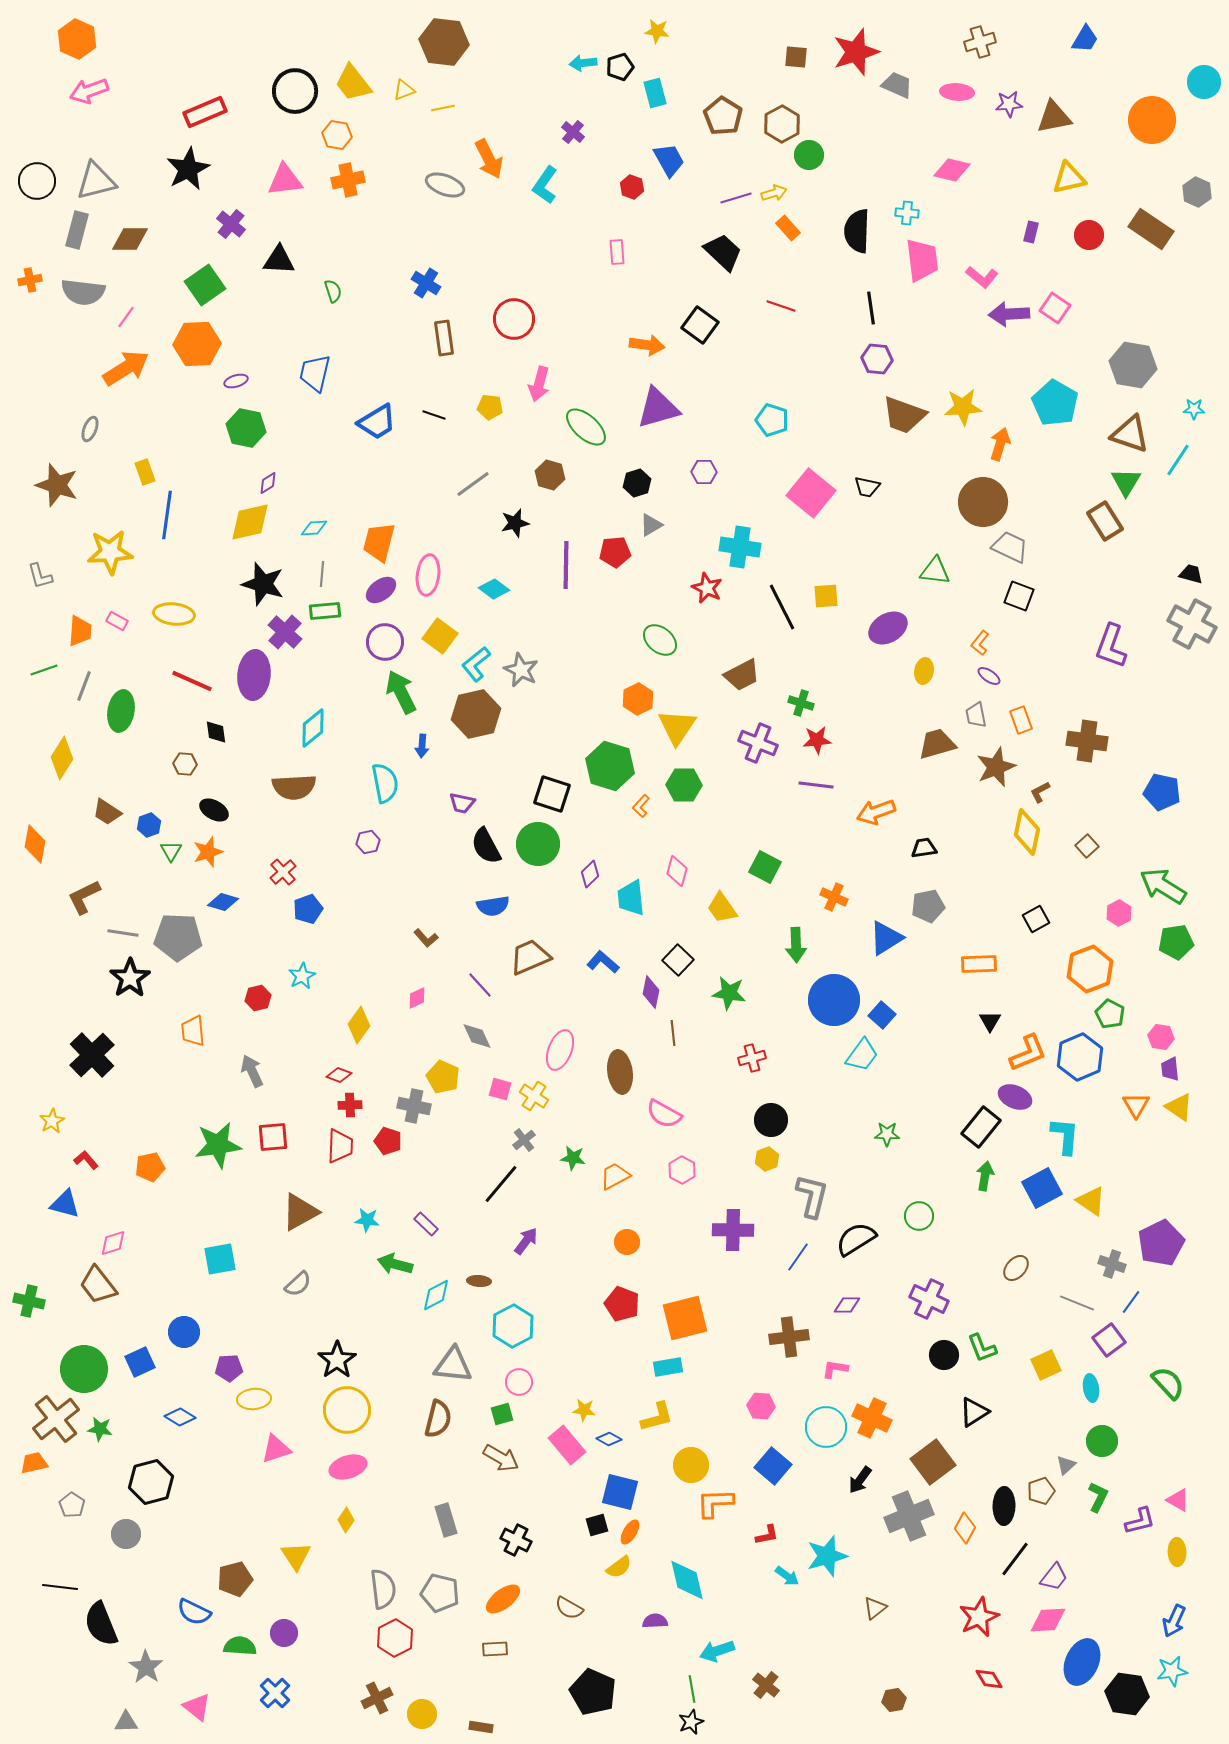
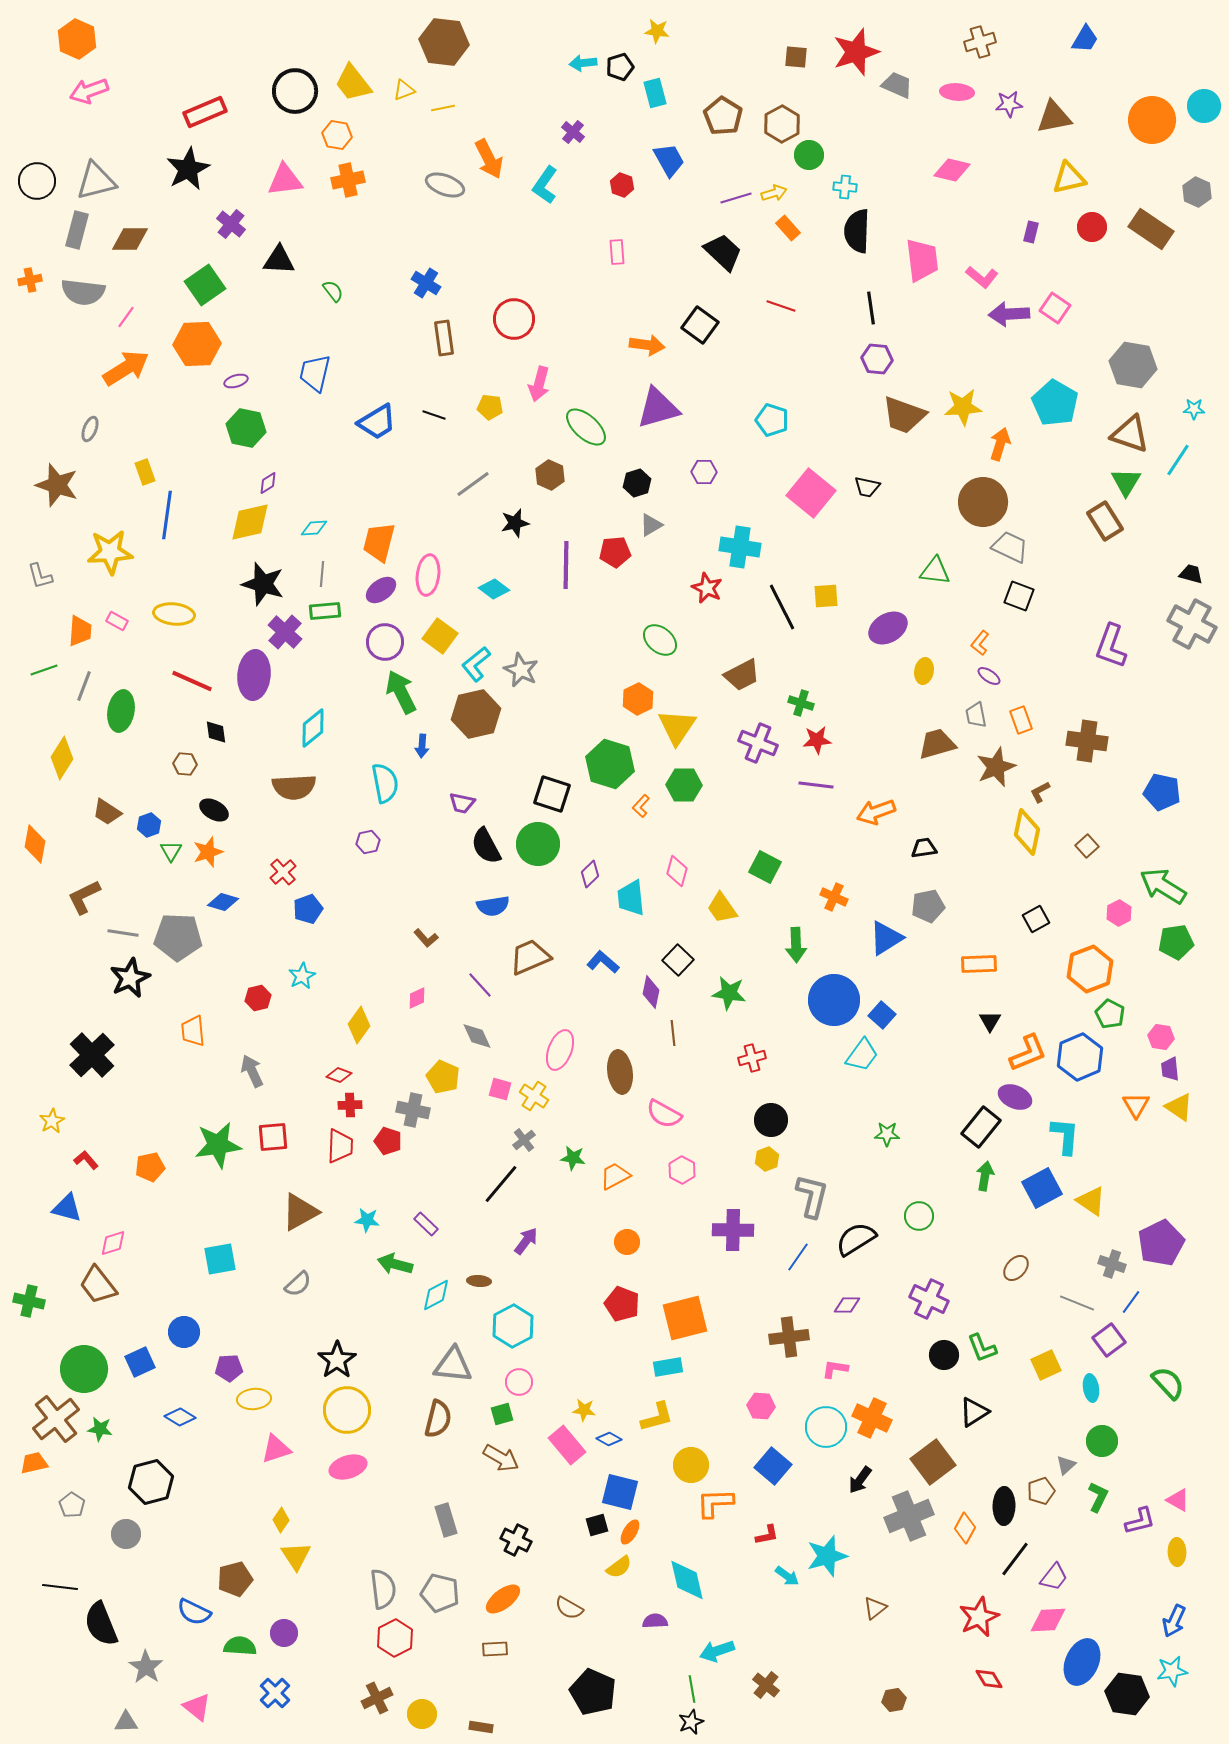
cyan circle at (1204, 82): moved 24 px down
red hexagon at (632, 187): moved 10 px left, 2 px up
cyan cross at (907, 213): moved 62 px left, 26 px up
red circle at (1089, 235): moved 3 px right, 8 px up
green semicircle at (333, 291): rotated 20 degrees counterclockwise
brown hexagon at (550, 475): rotated 8 degrees clockwise
green hexagon at (610, 766): moved 2 px up
black star at (130, 978): rotated 9 degrees clockwise
gray cross at (414, 1106): moved 1 px left, 4 px down
blue triangle at (65, 1204): moved 2 px right, 4 px down
yellow diamond at (346, 1520): moved 65 px left
